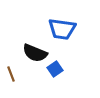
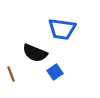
blue square: moved 3 px down
